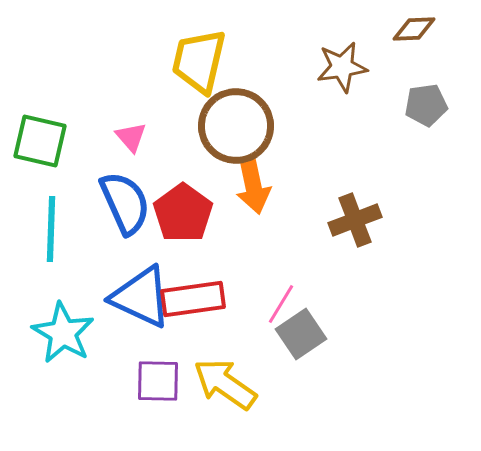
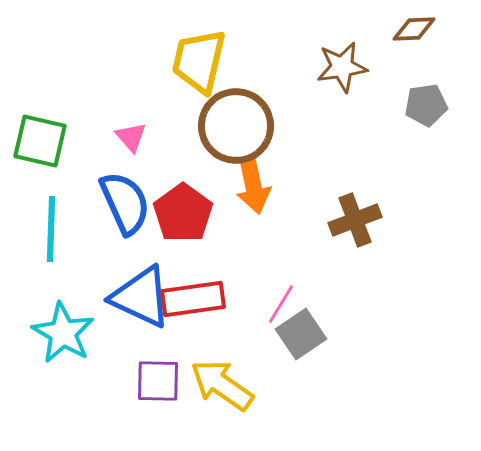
yellow arrow: moved 3 px left, 1 px down
